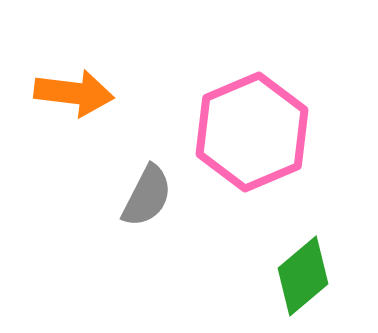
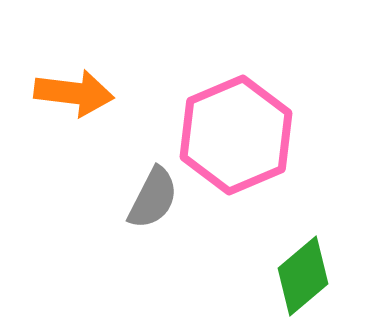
pink hexagon: moved 16 px left, 3 px down
gray semicircle: moved 6 px right, 2 px down
